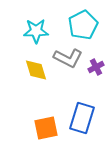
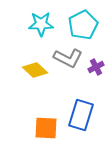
cyan star: moved 5 px right, 7 px up
yellow diamond: moved 1 px left; rotated 30 degrees counterclockwise
blue rectangle: moved 1 px left, 3 px up
orange square: rotated 15 degrees clockwise
